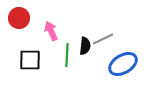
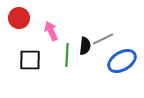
blue ellipse: moved 1 px left, 3 px up
